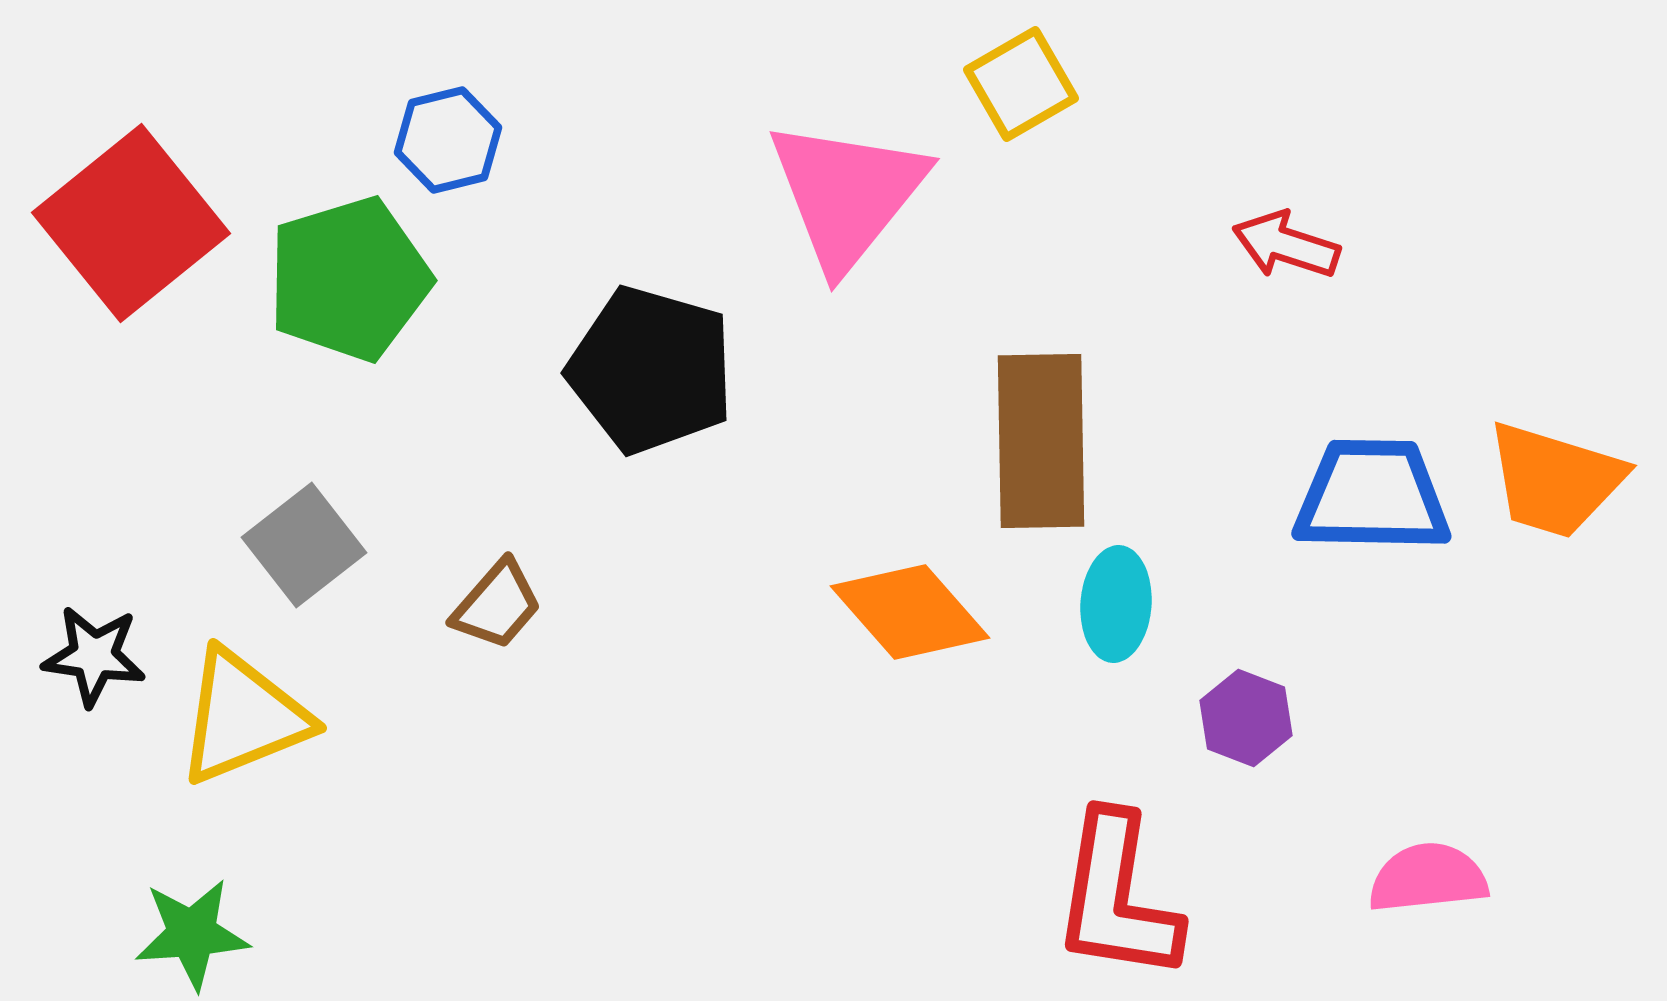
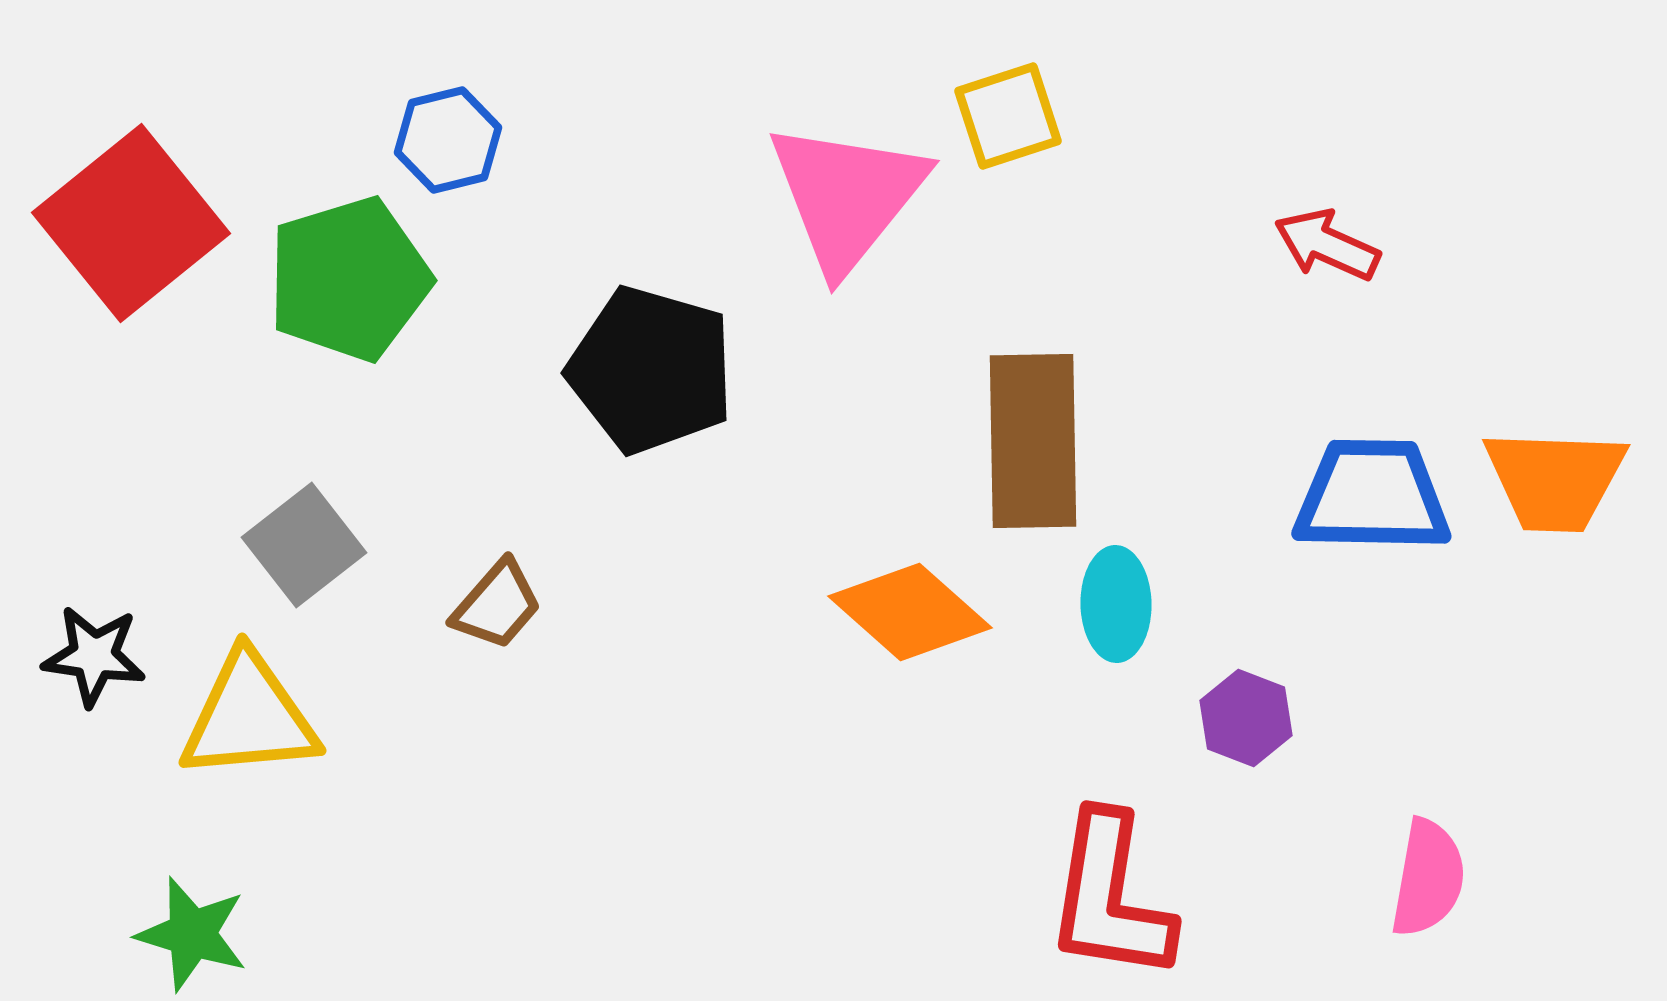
yellow square: moved 13 px left, 32 px down; rotated 12 degrees clockwise
pink triangle: moved 2 px down
red arrow: moved 41 px right; rotated 6 degrees clockwise
brown rectangle: moved 8 px left
orange trapezoid: rotated 15 degrees counterclockwise
cyan ellipse: rotated 5 degrees counterclockwise
orange diamond: rotated 7 degrees counterclockwise
yellow triangle: moved 6 px right; rotated 17 degrees clockwise
pink semicircle: rotated 106 degrees clockwise
red L-shape: moved 7 px left
green star: rotated 21 degrees clockwise
